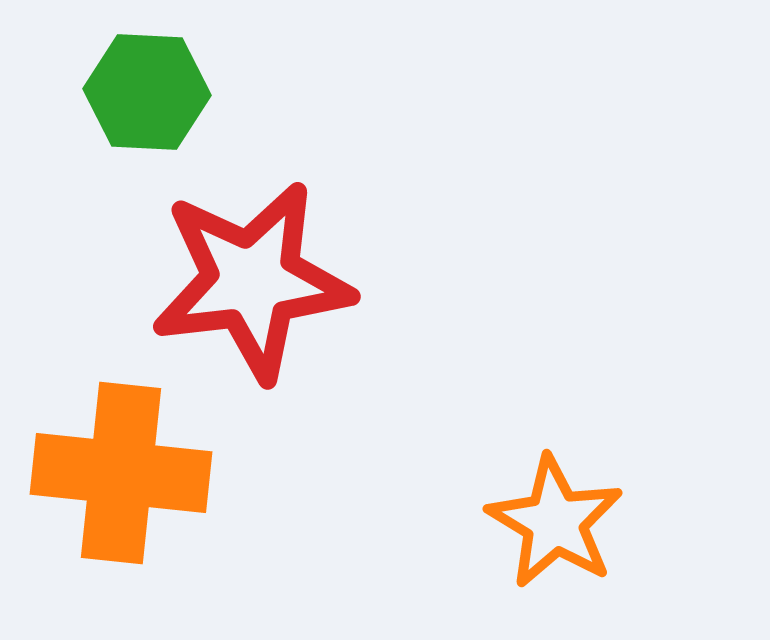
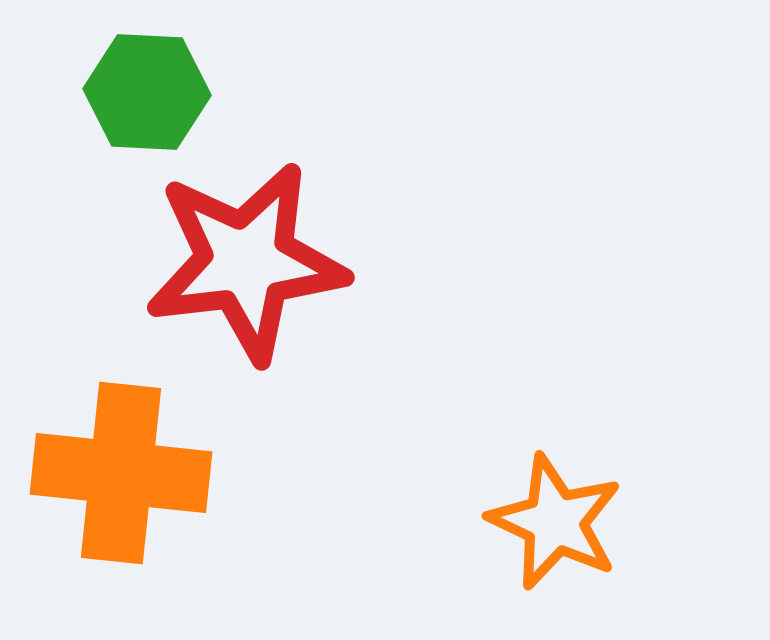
red star: moved 6 px left, 19 px up
orange star: rotated 6 degrees counterclockwise
